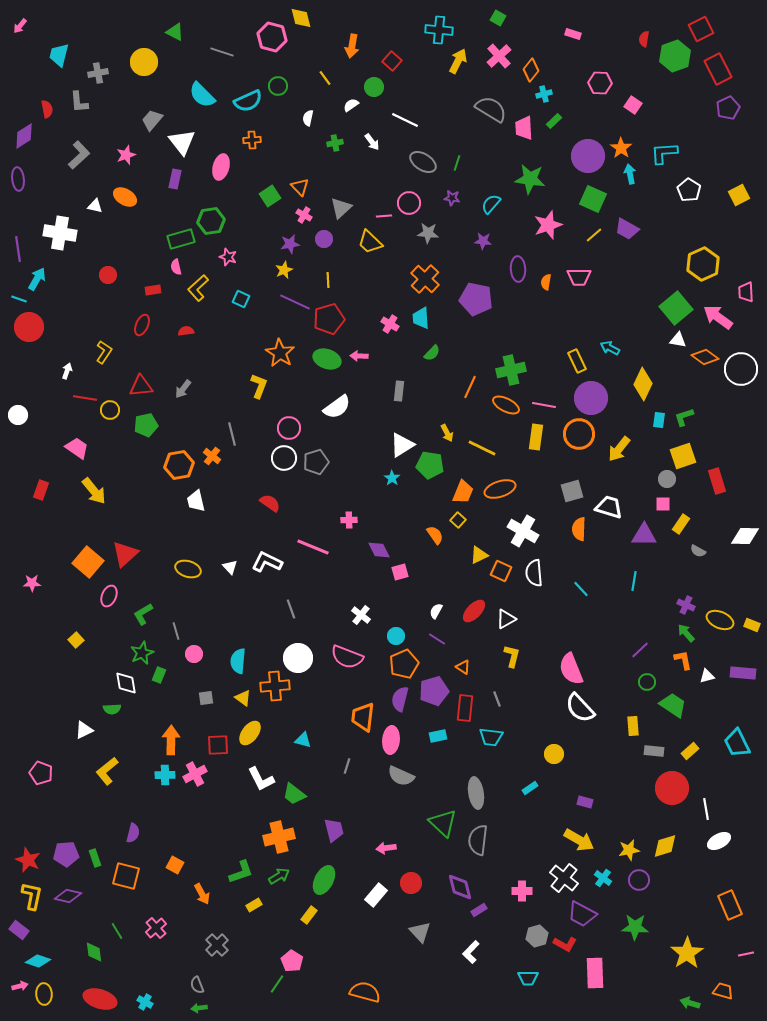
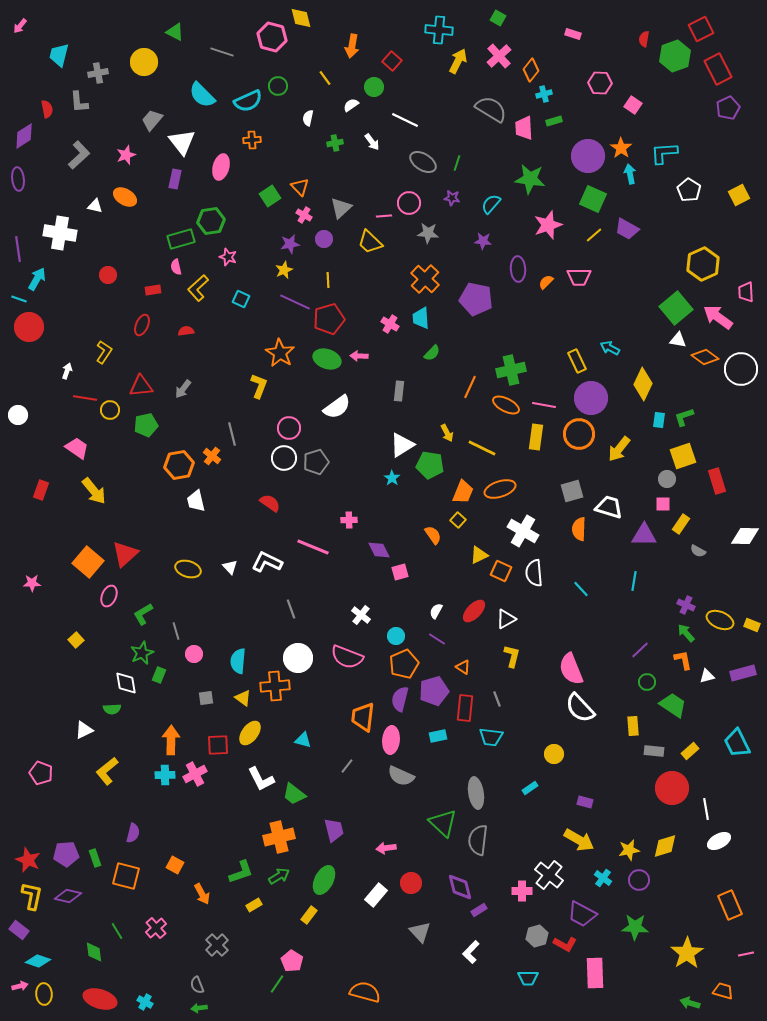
green rectangle at (554, 121): rotated 28 degrees clockwise
orange semicircle at (546, 282): rotated 35 degrees clockwise
orange semicircle at (435, 535): moved 2 px left
purple rectangle at (743, 673): rotated 20 degrees counterclockwise
gray line at (347, 766): rotated 21 degrees clockwise
white cross at (564, 878): moved 15 px left, 3 px up
